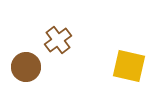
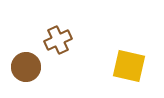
brown cross: rotated 12 degrees clockwise
